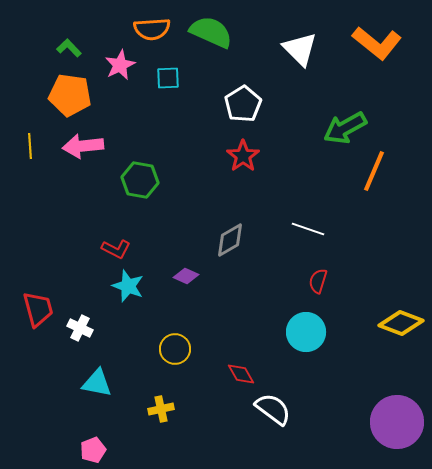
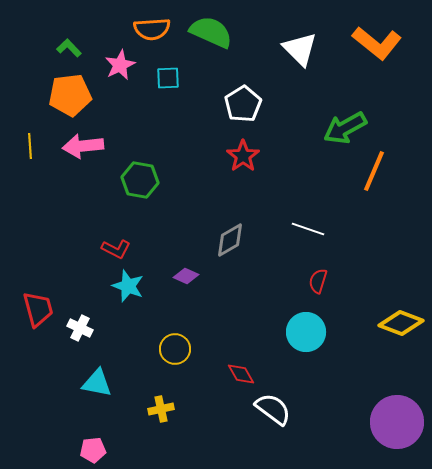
orange pentagon: rotated 15 degrees counterclockwise
pink pentagon: rotated 15 degrees clockwise
